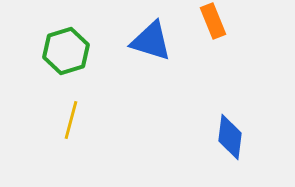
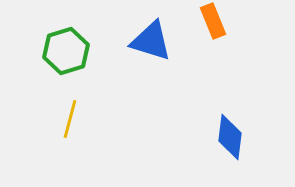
yellow line: moved 1 px left, 1 px up
